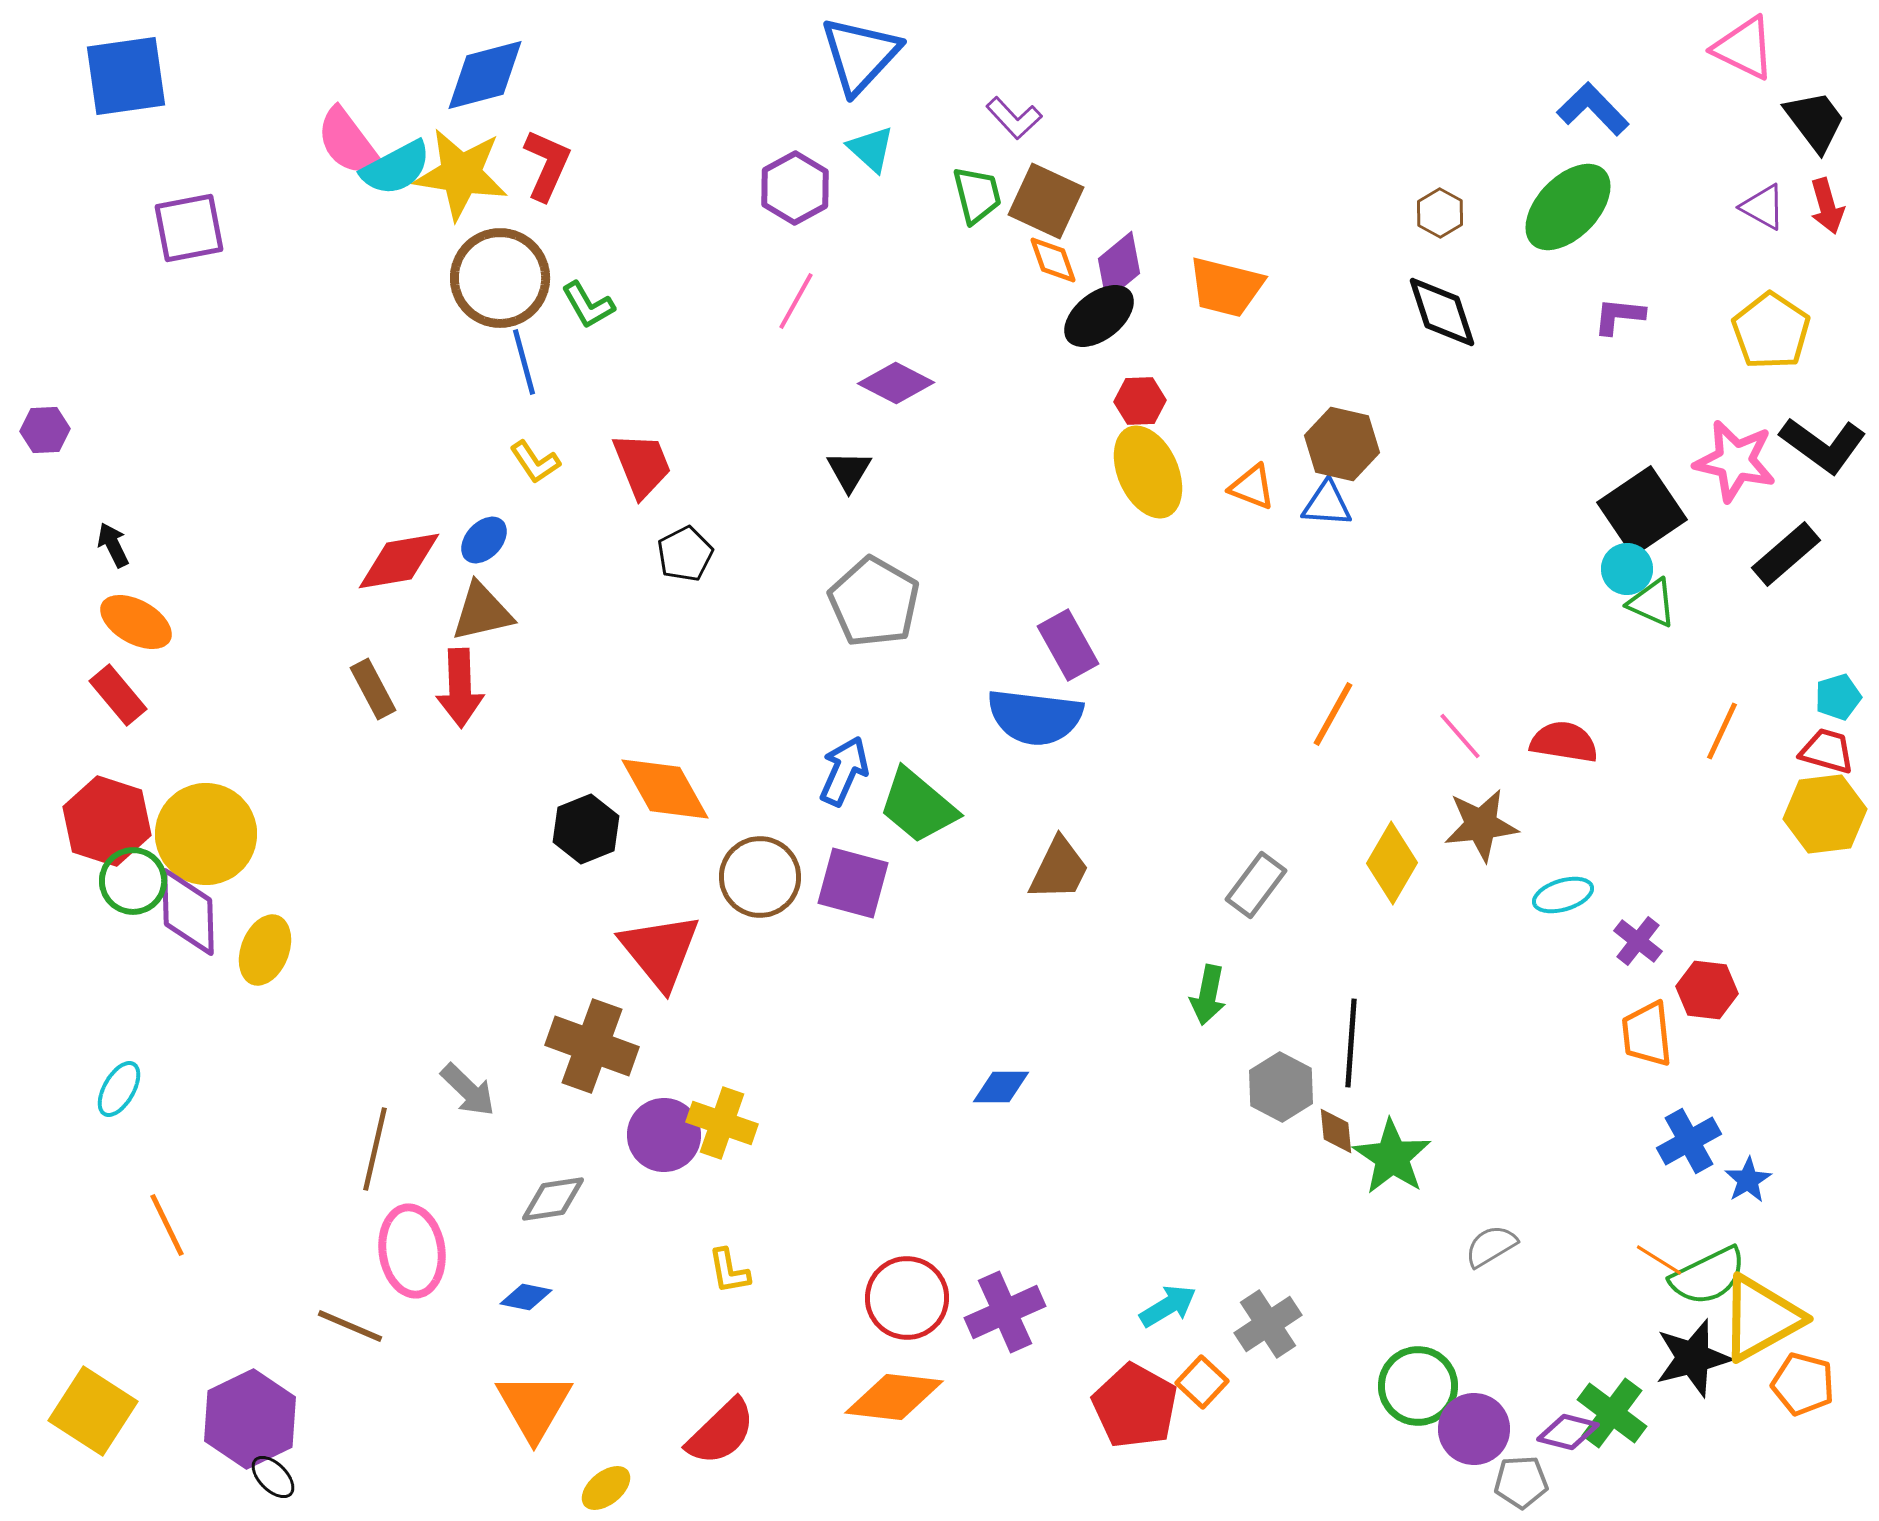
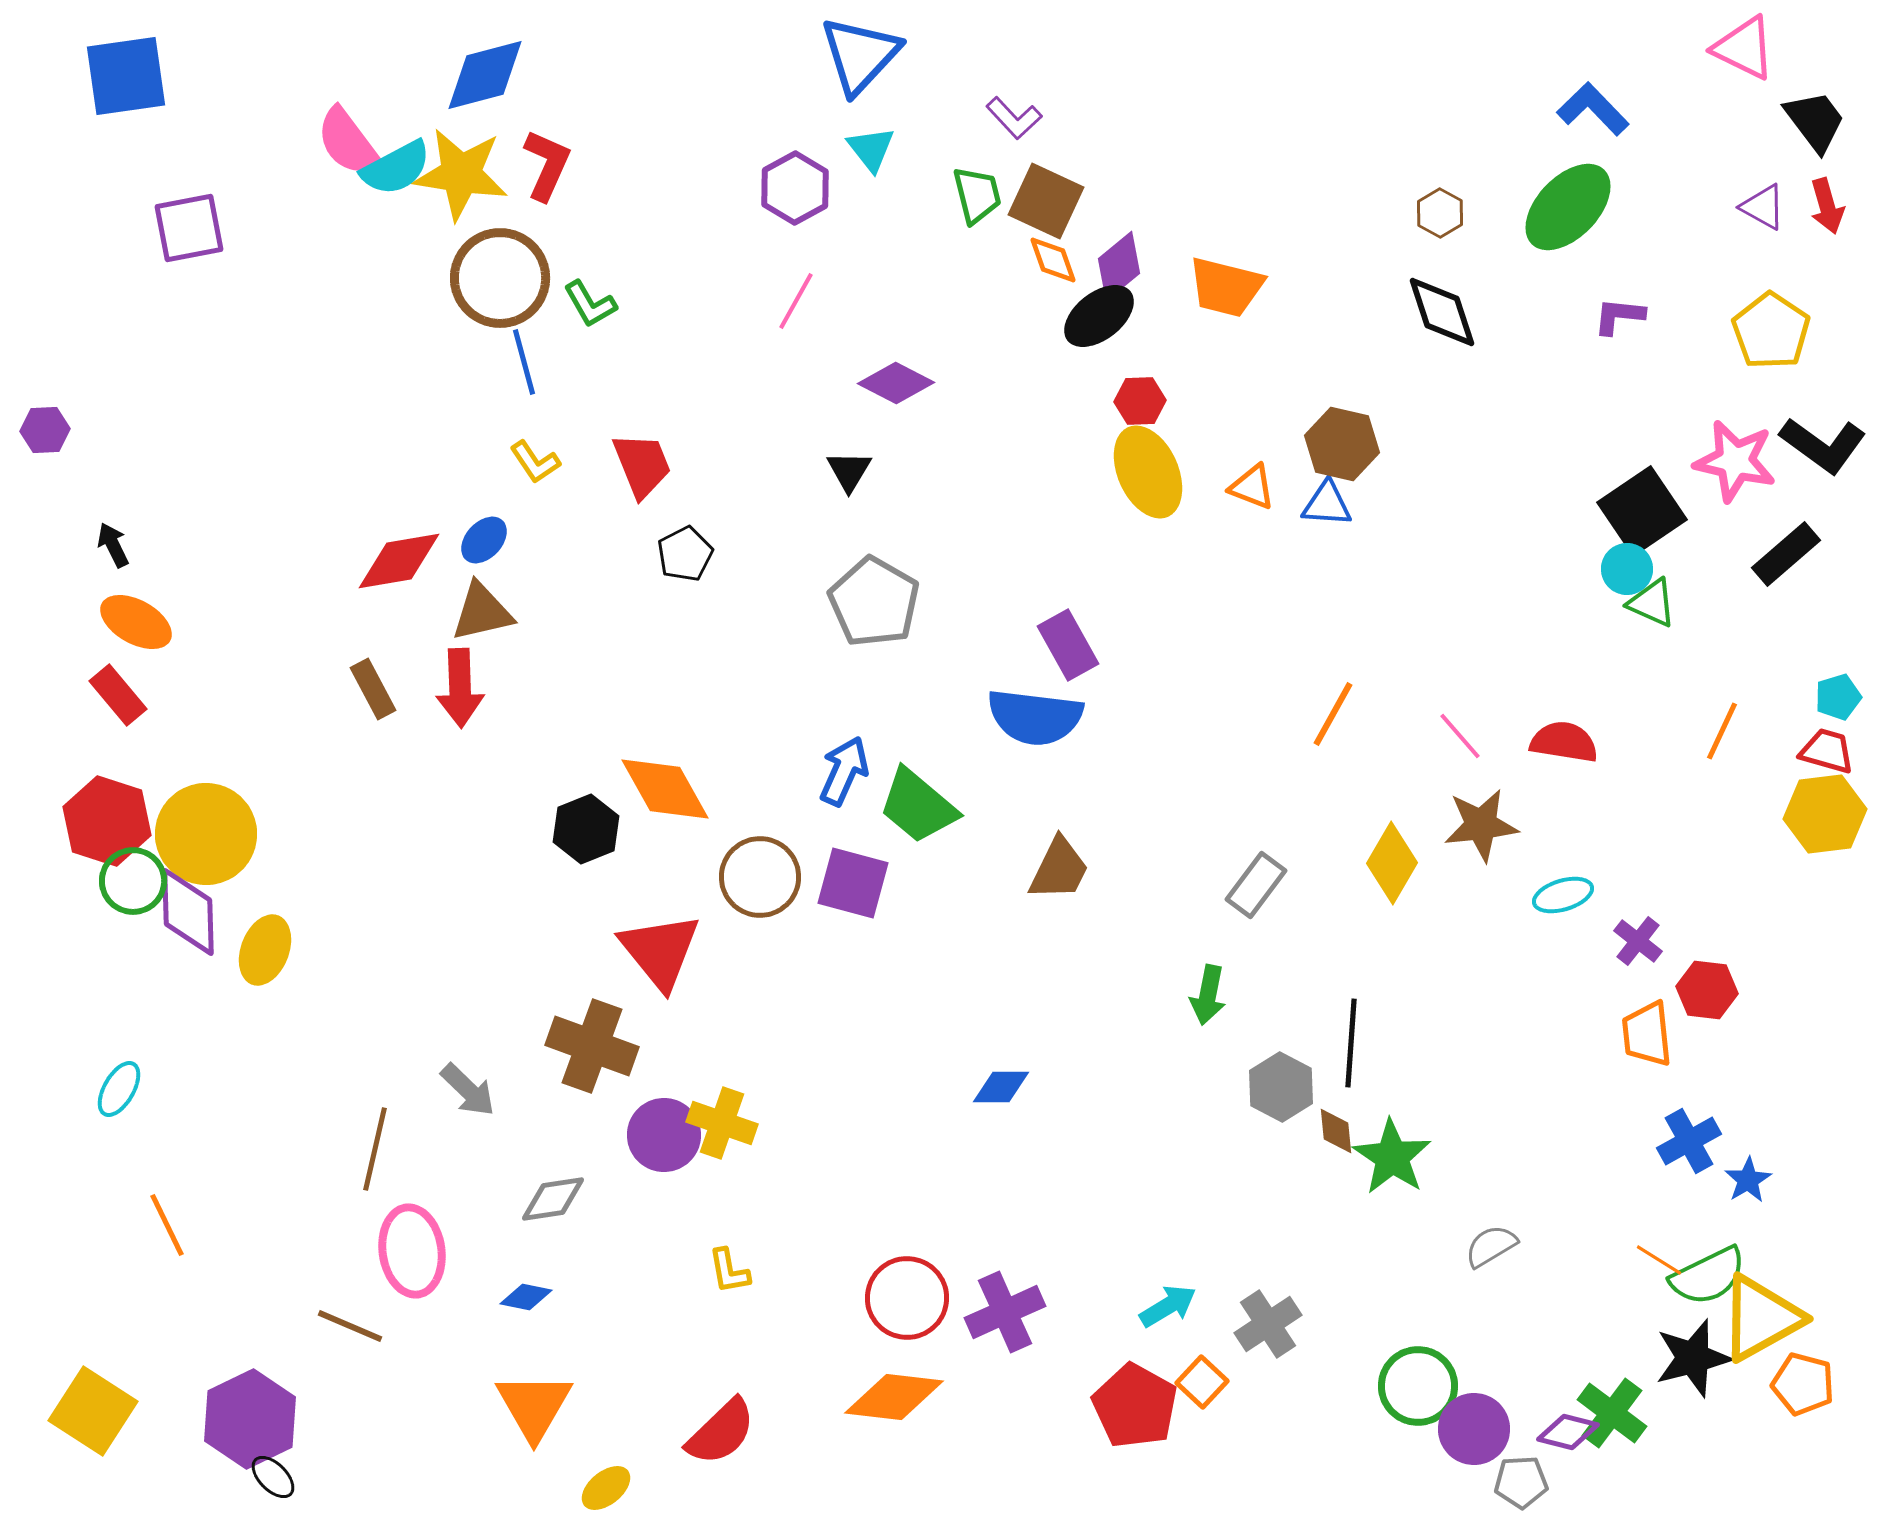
cyan triangle at (871, 149): rotated 10 degrees clockwise
green L-shape at (588, 305): moved 2 px right, 1 px up
